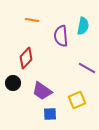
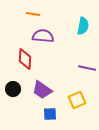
orange line: moved 1 px right, 6 px up
purple semicircle: moved 18 px left; rotated 100 degrees clockwise
red diamond: moved 1 px left, 1 px down; rotated 40 degrees counterclockwise
purple line: rotated 18 degrees counterclockwise
black circle: moved 6 px down
purple trapezoid: moved 1 px up
